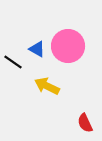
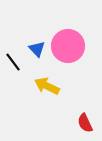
blue triangle: rotated 18 degrees clockwise
black line: rotated 18 degrees clockwise
